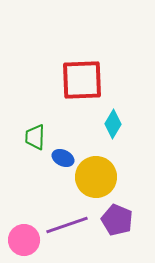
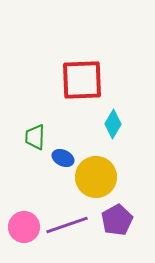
purple pentagon: rotated 20 degrees clockwise
pink circle: moved 13 px up
